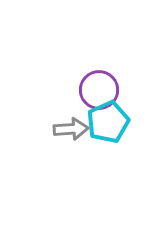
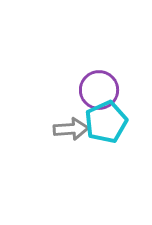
cyan pentagon: moved 2 px left
